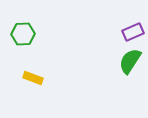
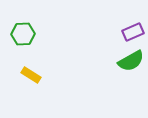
green semicircle: moved 1 px right; rotated 152 degrees counterclockwise
yellow rectangle: moved 2 px left, 3 px up; rotated 12 degrees clockwise
